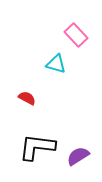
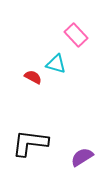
red semicircle: moved 6 px right, 21 px up
black L-shape: moved 7 px left, 4 px up
purple semicircle: moved 4 px right, 1 px down
